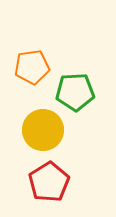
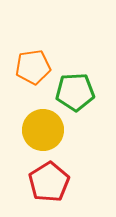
orange pentagon: moved 1 px right
